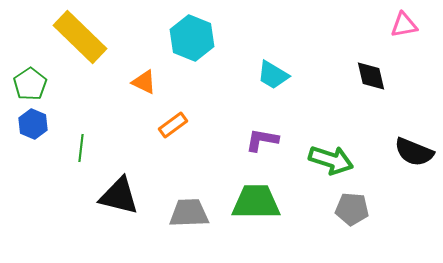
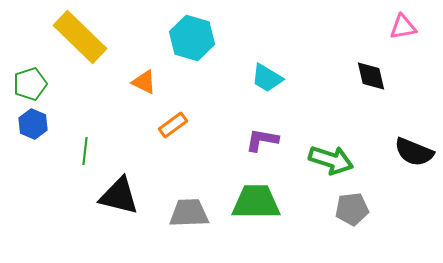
pink triangle: moved 1 px left, 2 px down
cyan hexagon: rotated 6 degrees counterclockwise
cyan trapezoid: moved 6 px left, 3 px down
green pentagon: rotated 16 degrees clockwise
green line: moved 4 px right, 3 px down
gray pentagon: rotated 12 degrees counterclockwise
